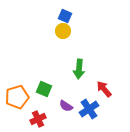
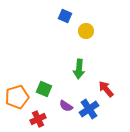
yellow circle: moved 23 px right
red arrow: moved 2 px right
